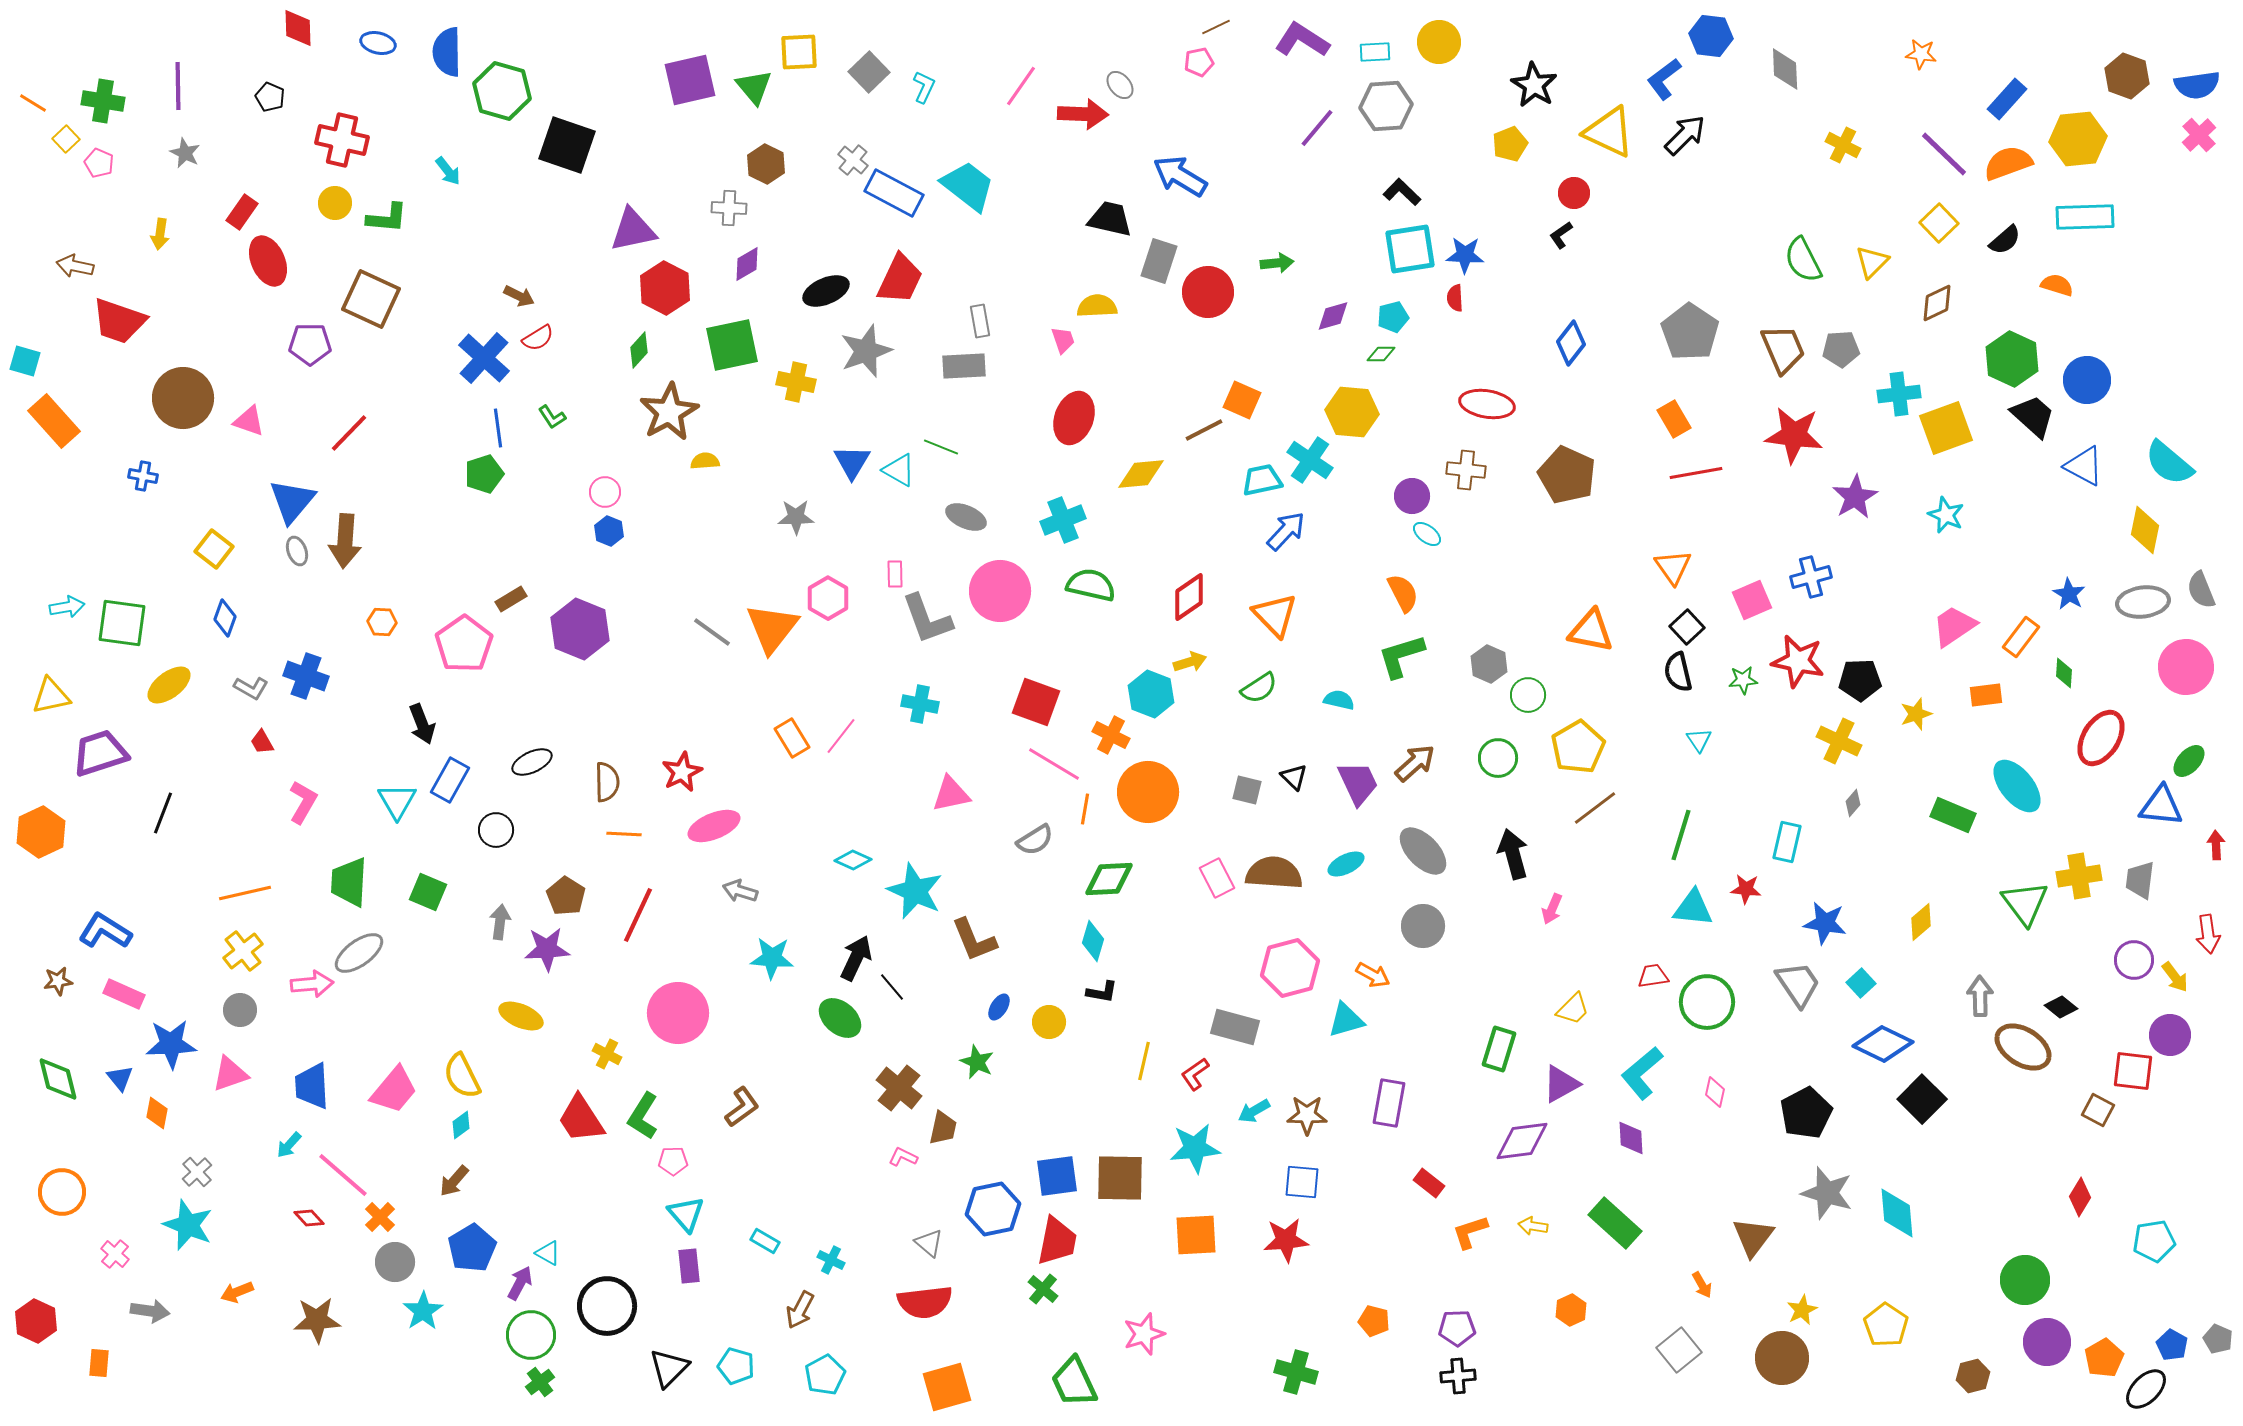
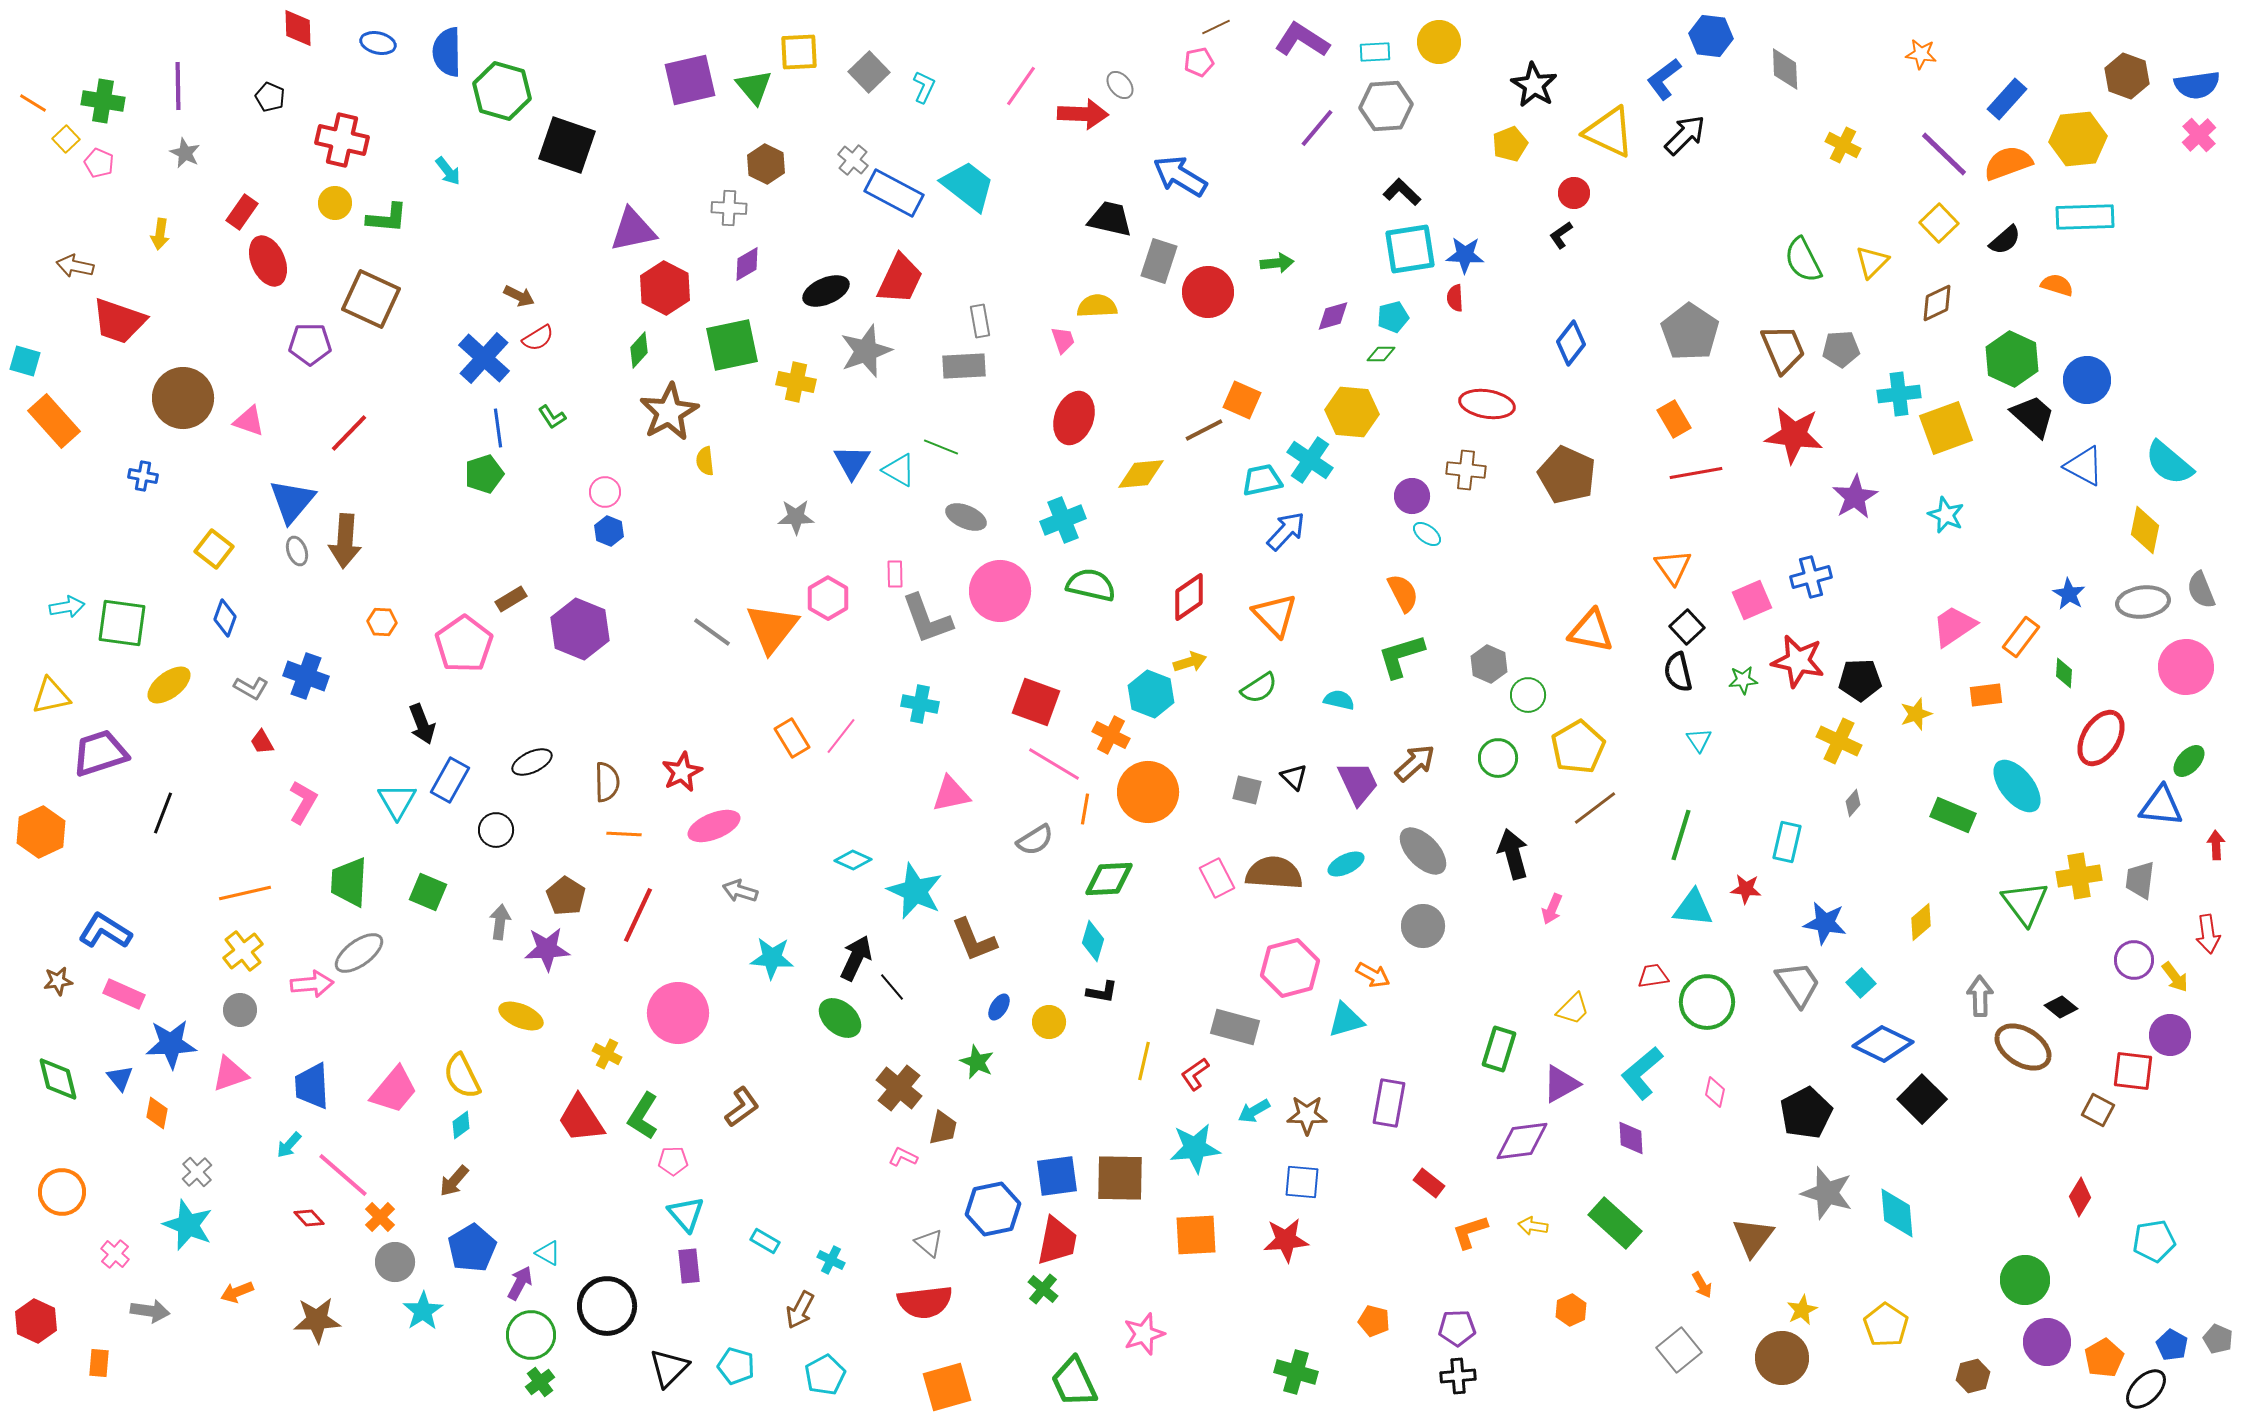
yellow semicircle at (705, 461): rotated 92 degrees counterclockwise
